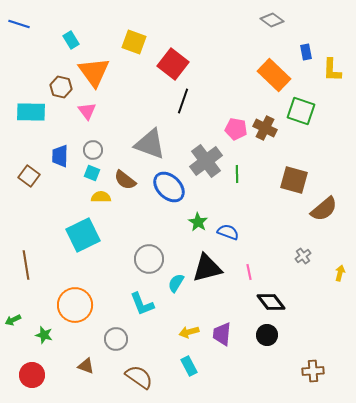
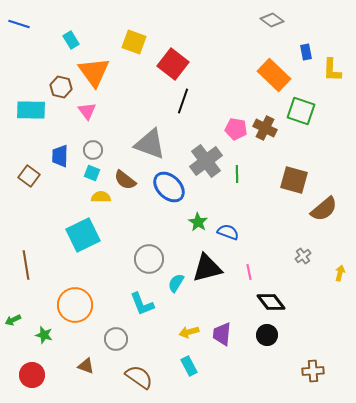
cyan rectangle at (31, 112): moved 2 px up
